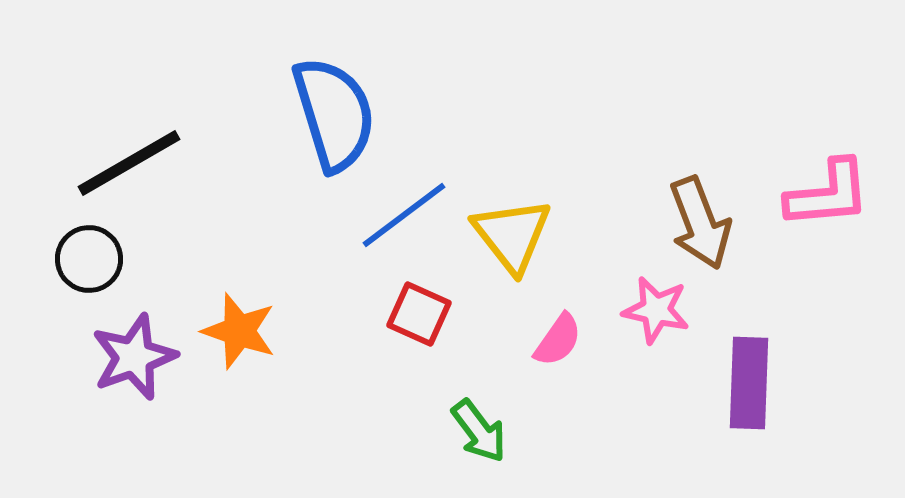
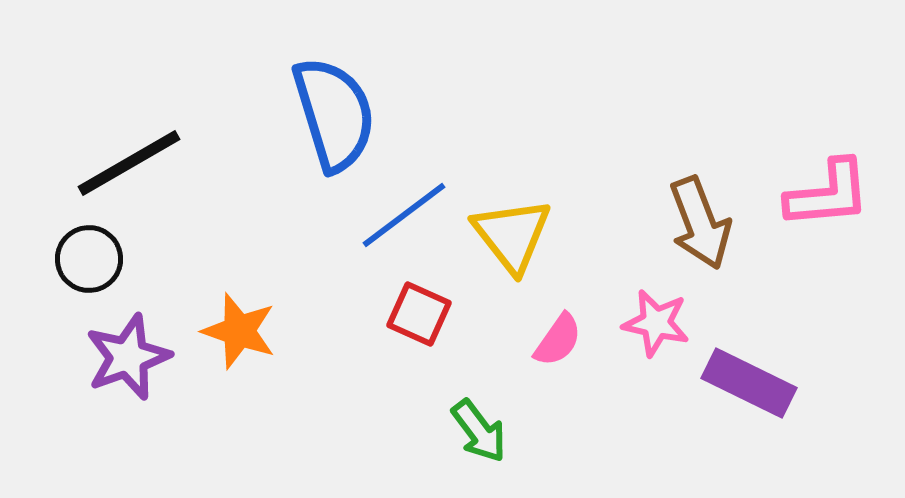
pink star: moved 13 px down
purple star: moved 6 px left
purple rectangle: rotated 66 degrees counterclockwise
